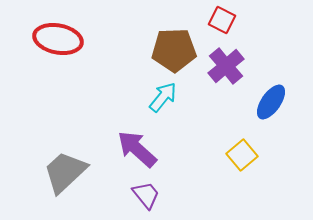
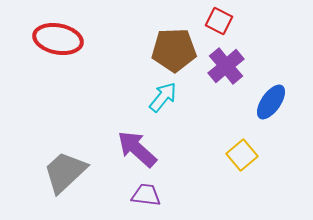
red square: moved 3 px left, 1 px down
purple trapezoid: rotated 44 degrees counterclockwise
